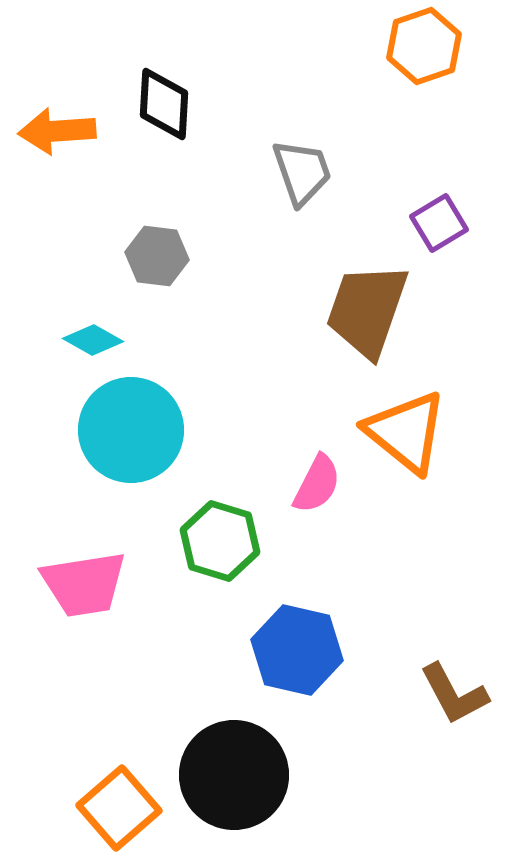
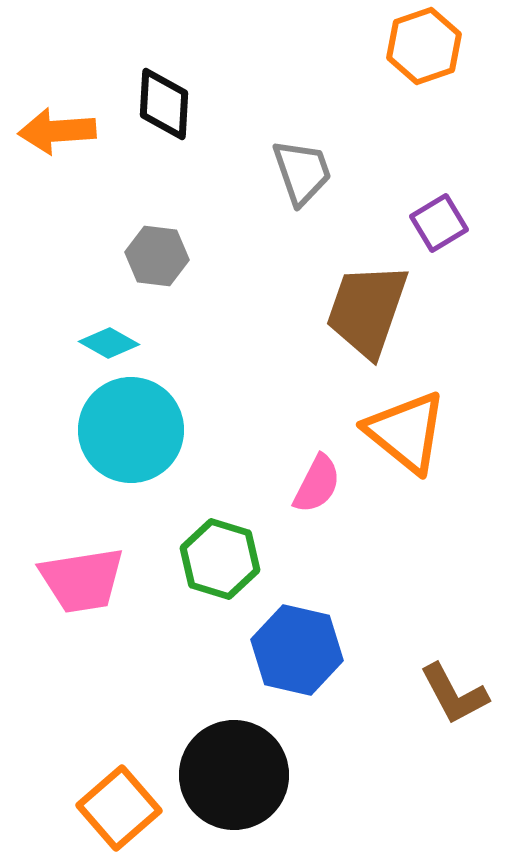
cyan diamond: moved 16 px right, 3 px down
green hexagon: moved 18 px down
pink trapezoid: moved 2 px left, 4 px up
